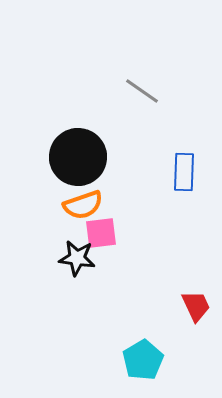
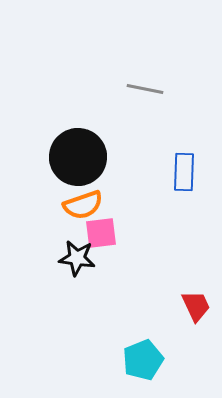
gray line: moved 3 px right, 2 px up; rotated 24 degrees counterclockwise
cyan pentagon: rotated 9 degrees clockwise
